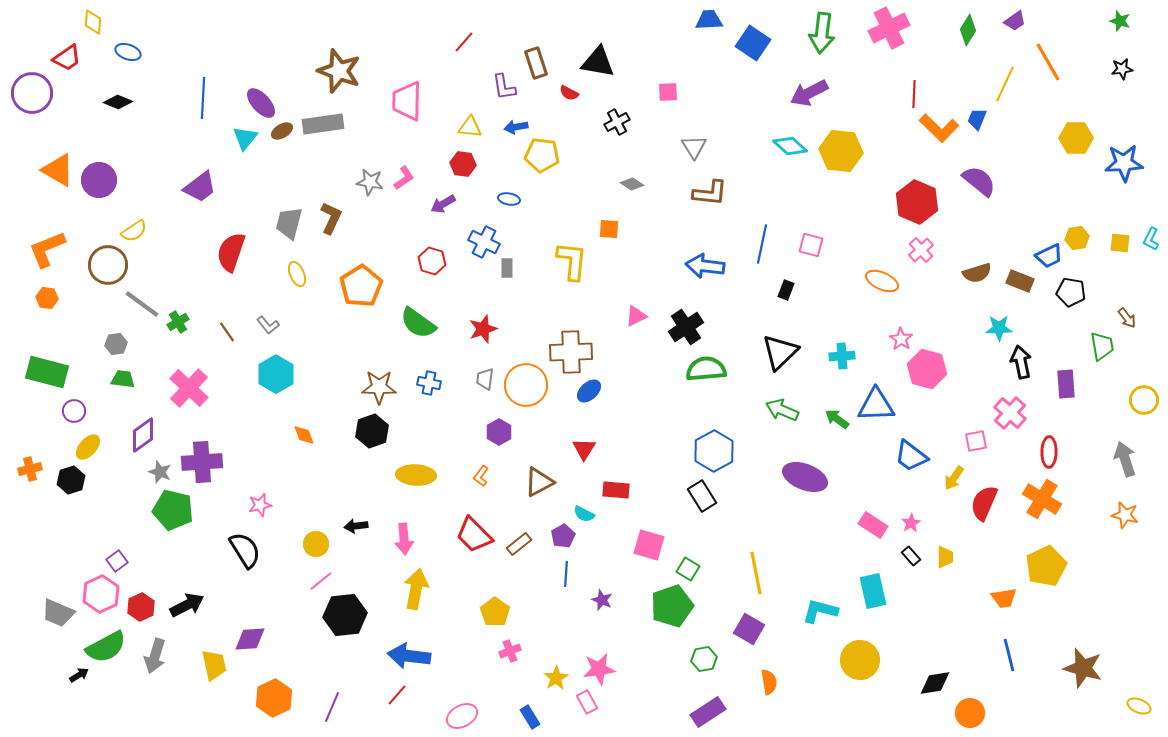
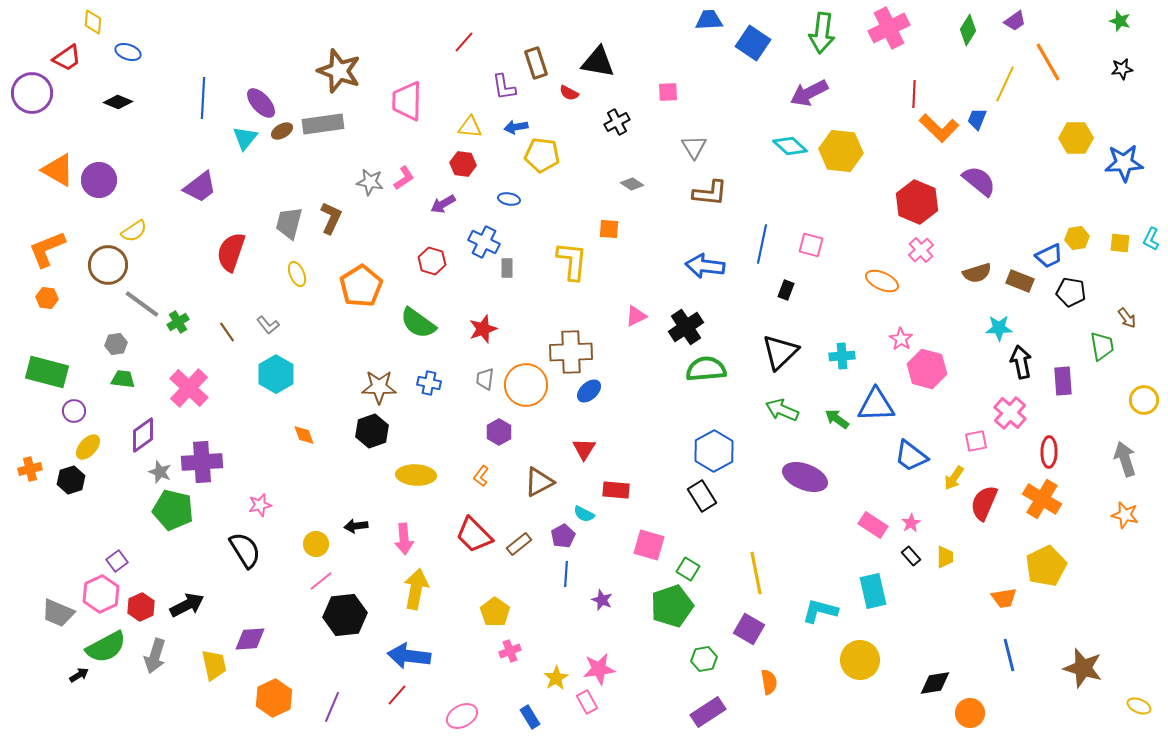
purple rectangle at (1066, 384): moved 3 px left, 3 px up
